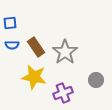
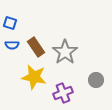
blue square: rotated 24 degrees clockwise
